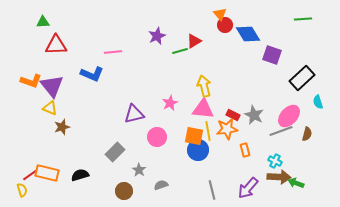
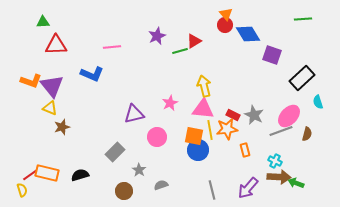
orange triangle at (220, 14): moved 6 px right
pink line at (113, 52): moved 1 px left, 5 px up
yellow line at (208, 131): moved 2 px right, 1 px up
